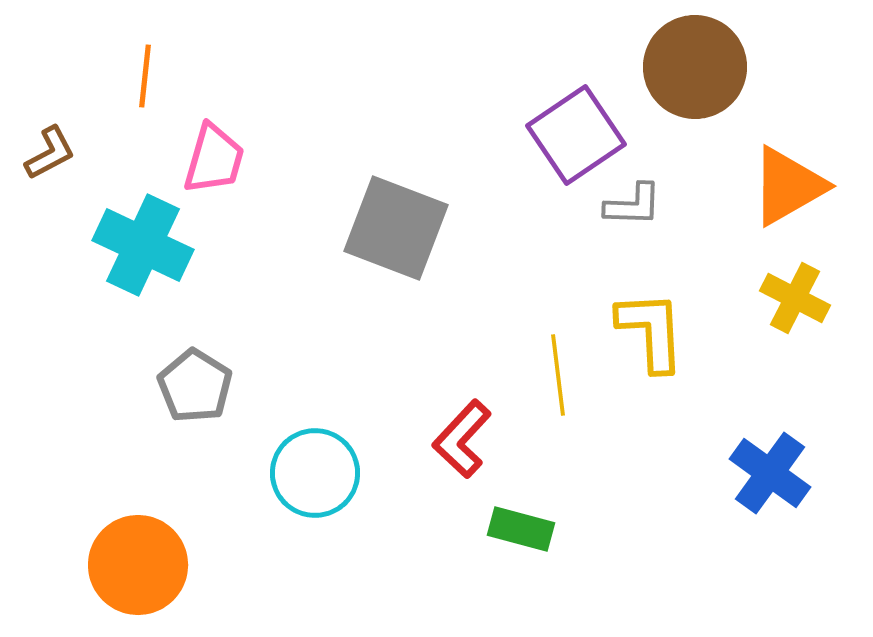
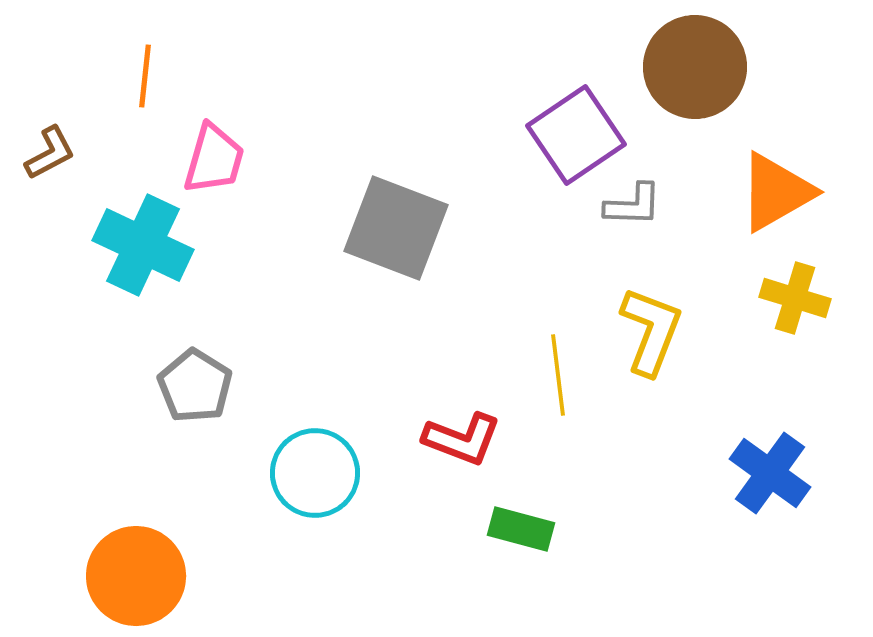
orange triangle: moved 12 px left, 6 px down
yellow cross: rotated 10 degrees counterclockwise
yellow L-shape: rotated 24 degrees clockwise
red L-shape: rotated 112 degrees counterclockwise
orange circle: moved 2 px left, 11 px down
